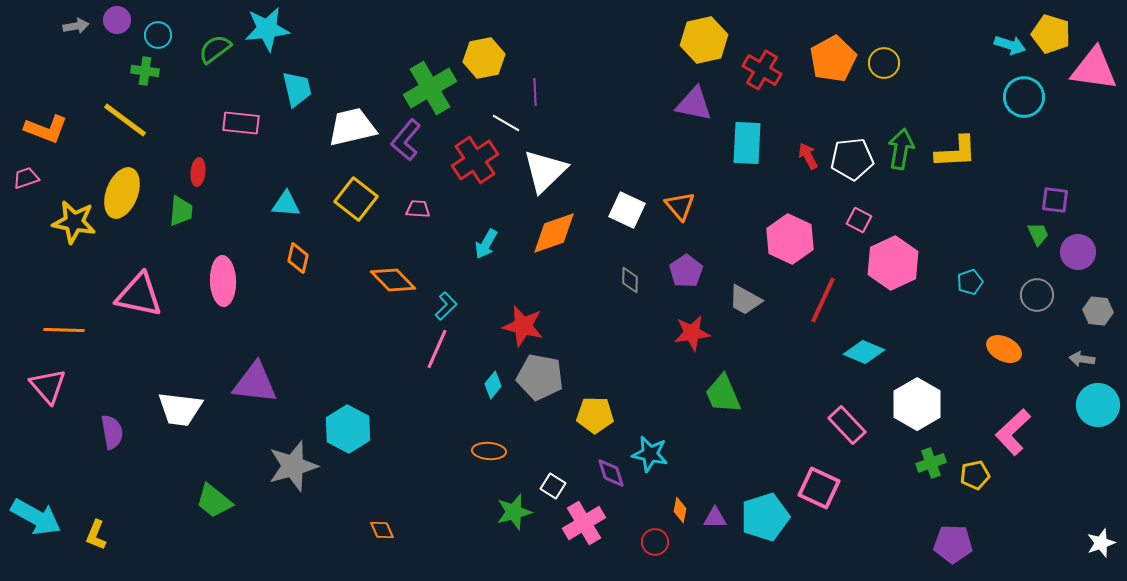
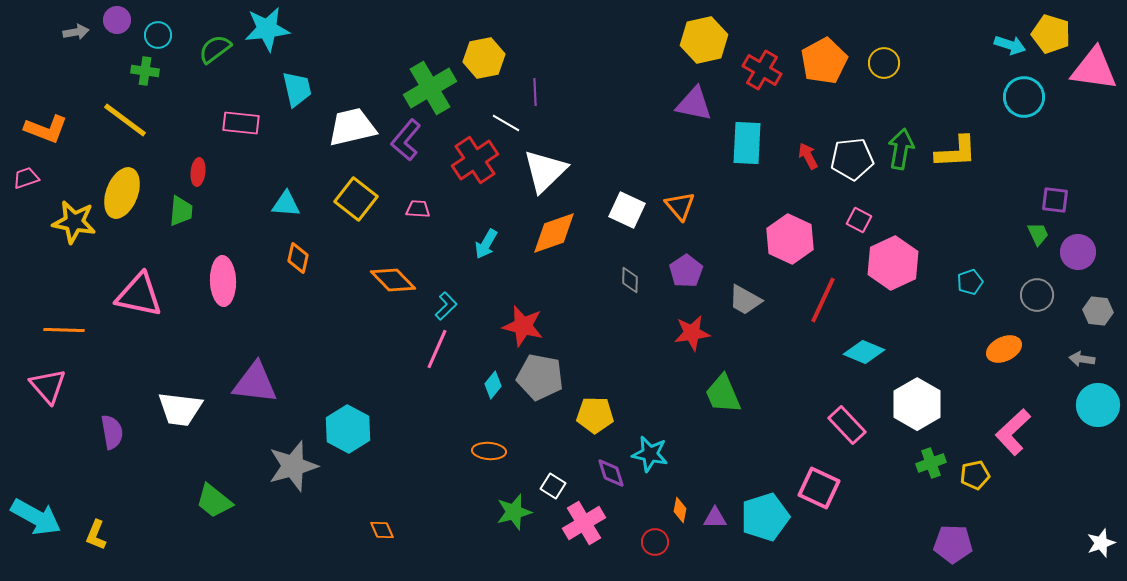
gray arrow at (76, 26): moved 6 px down
orange pentagon at (833, 59): moved 9 px left, 2 px down
orange ellipse at (1004, 349): rotated 52 degrees counterclockwise
